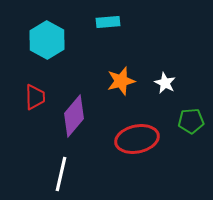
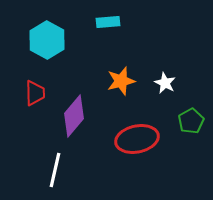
red trapezoid: moved 4 px up
green pentagon: rotated 25 degrees counterclockwise
white line: moved 6 px left, 4 px up
